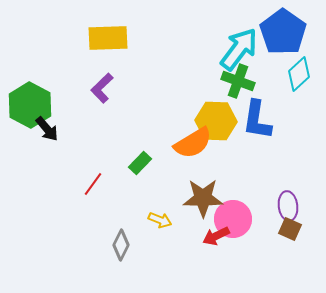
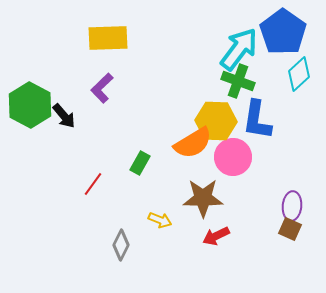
black arrow: moved 17 px right, 13 px up
green rectangle: rotated 15 degrees counterclockwise
purple ellipse: moved 4 px right; rotated 12 degrees clockwise
pink circle: moved 62 px up
